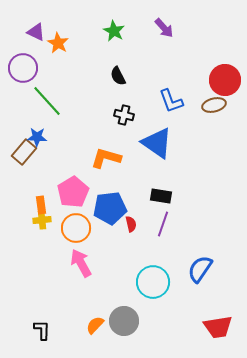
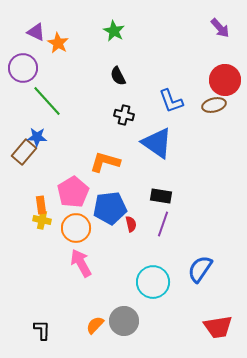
purple arrow: moved 56 px right
orange L-shape: moved 1 px left, 4 px down
yellow cross: rotated 18 degrees clockwise
